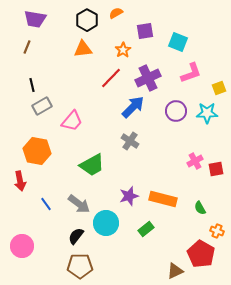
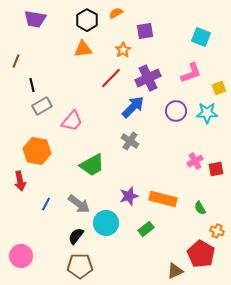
cyan square: moved 23 px right, 5 px up
brown line: moved 11 px left, 14 px down
blue line: rotated 64 degrees clockwise
pink circle: moved 1 px left, 10 px down
